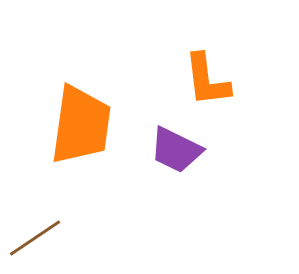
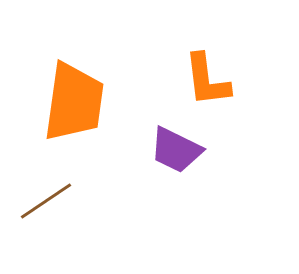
orange trapezoid: moved 7 px left, 23 px up
brown line: moved 11 px right, 37 px up
